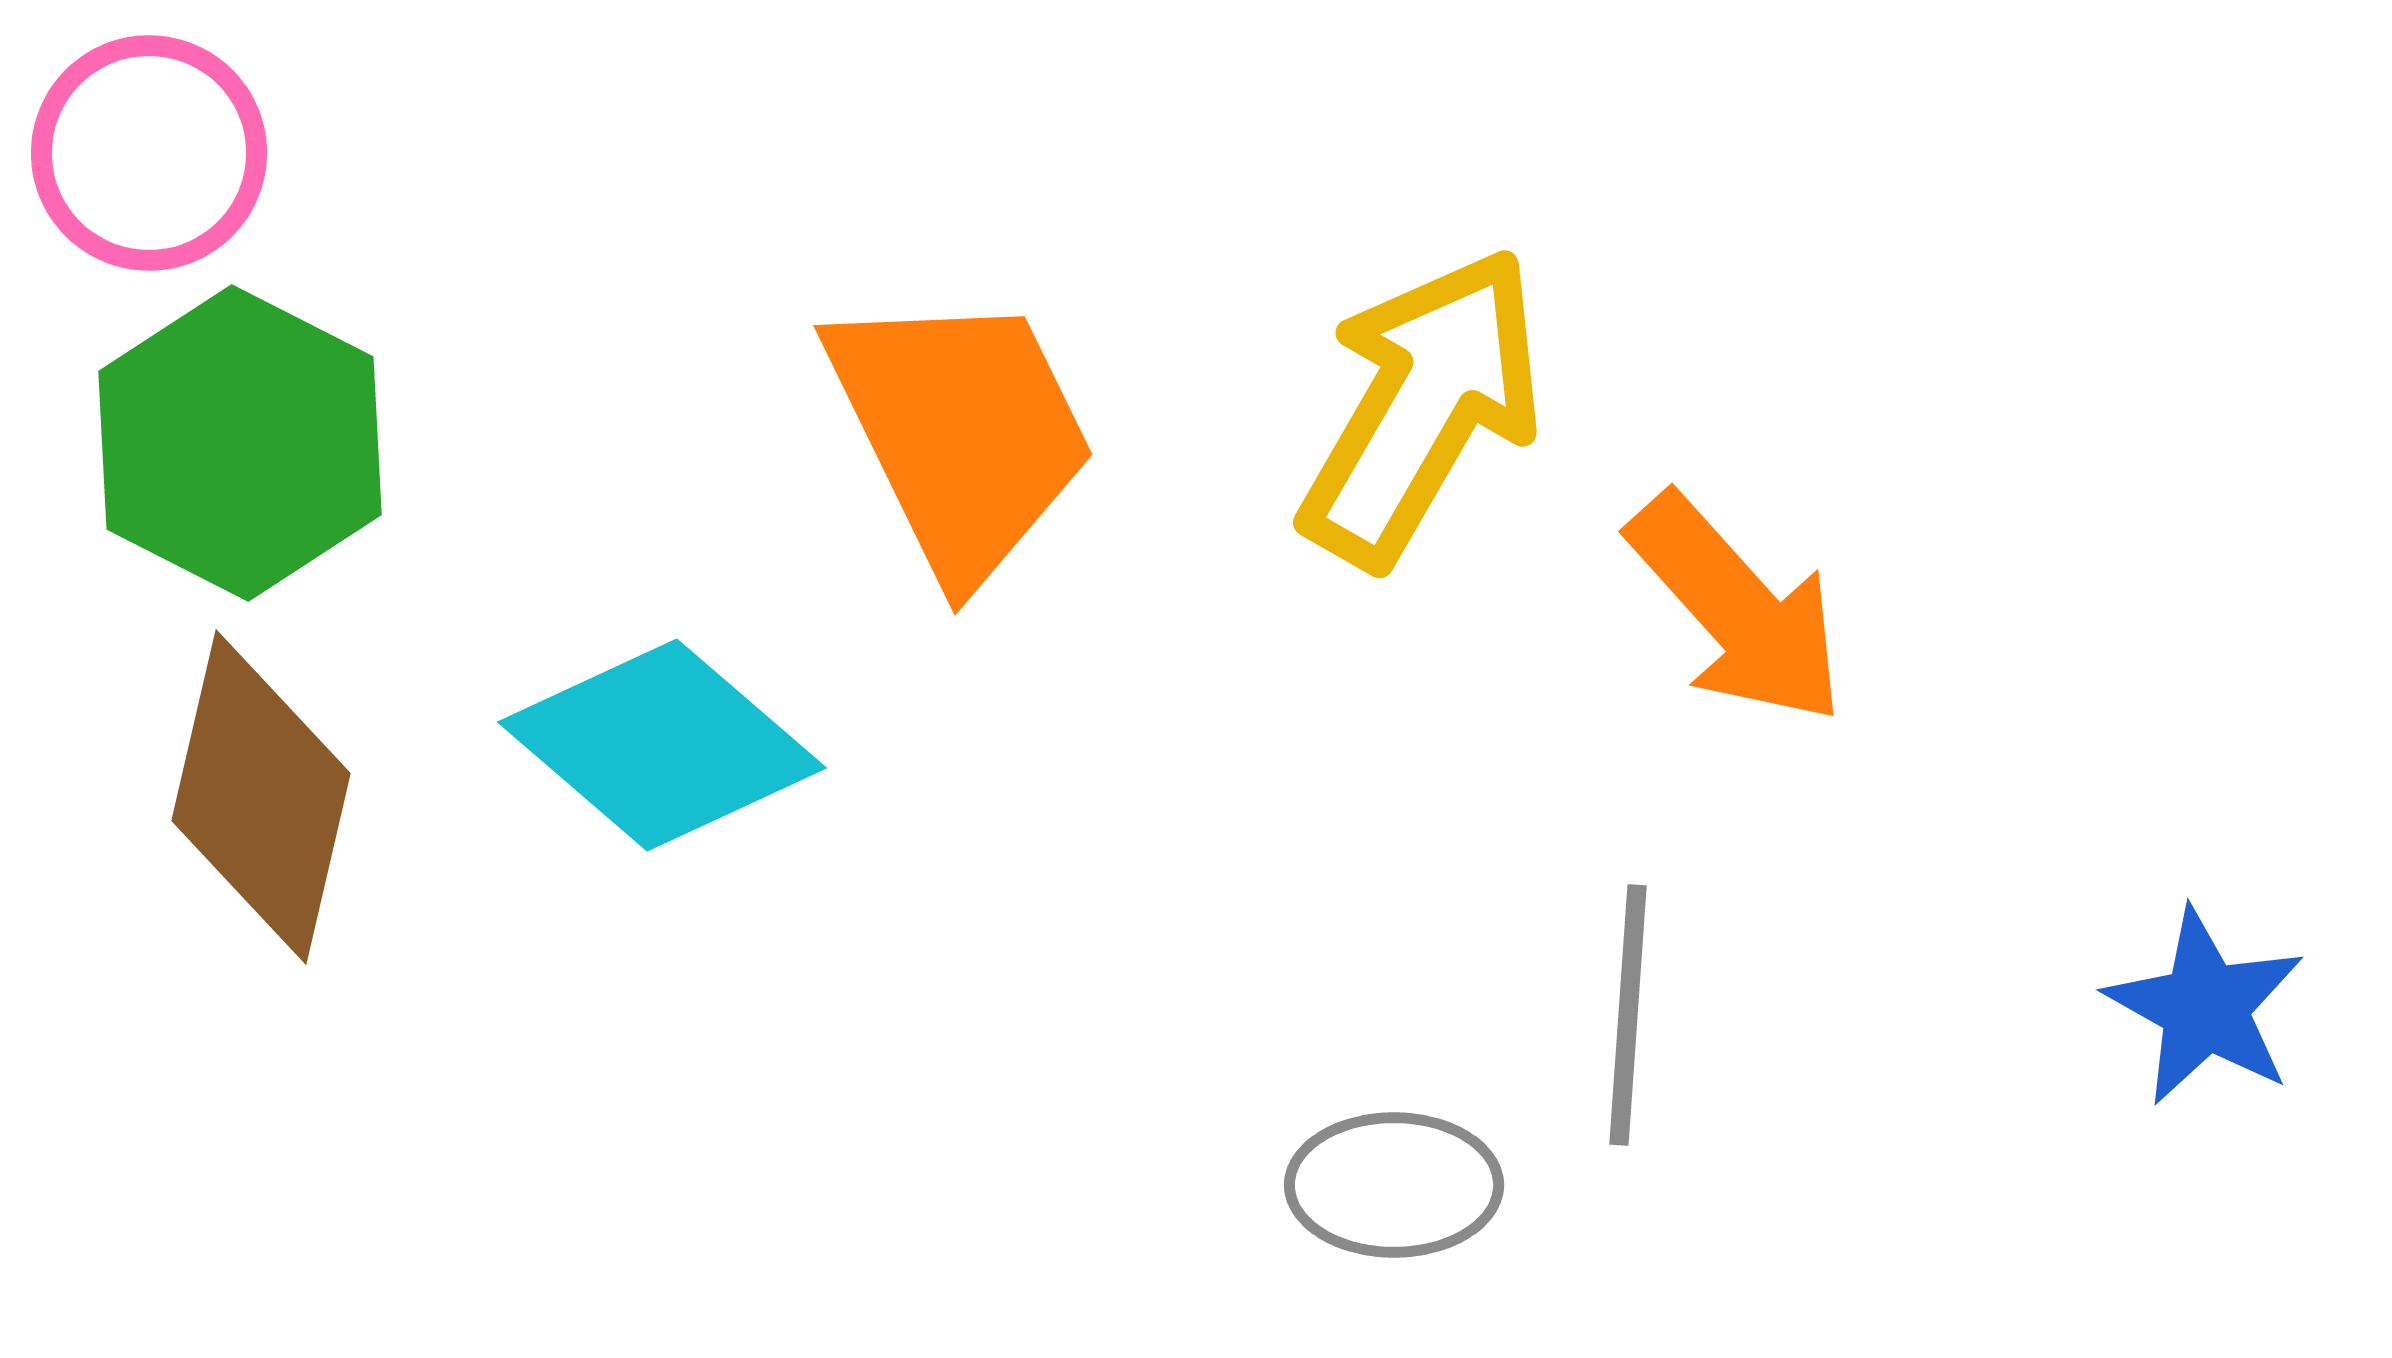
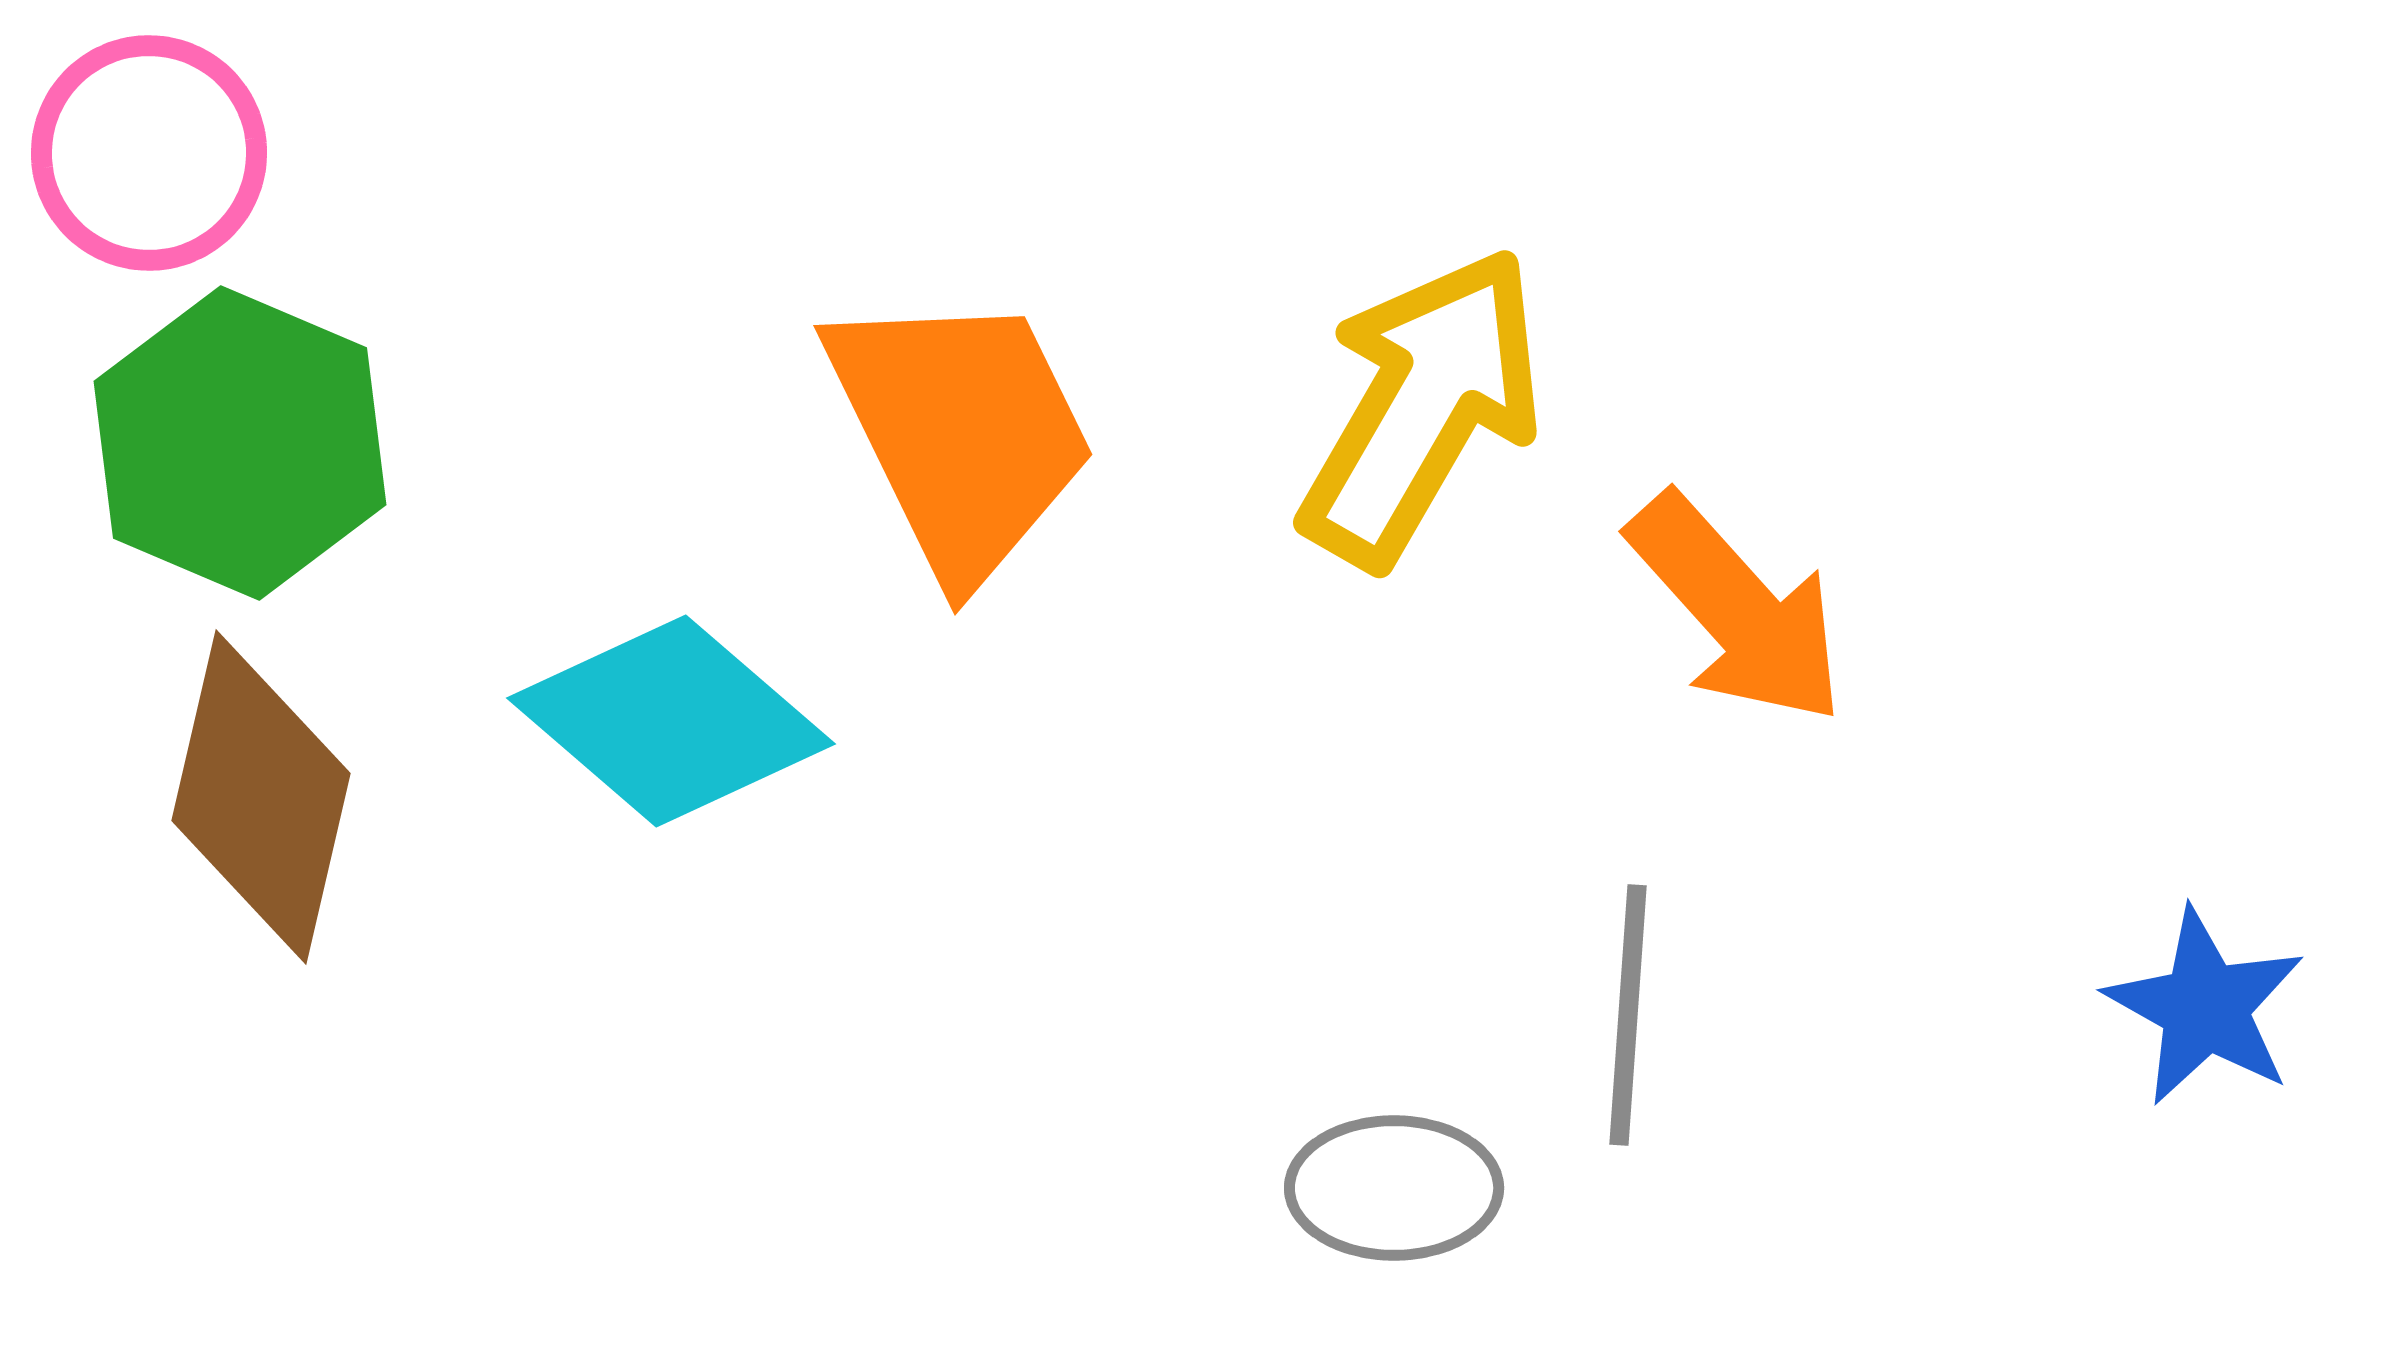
green hexagon: rotated 4 degrees counterclockwise
cyan diamond: moved 9 px right, 24 px up
gray ellipse: moved 3 px down
